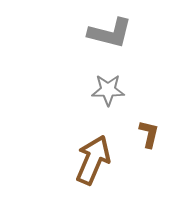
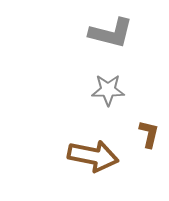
gray L-shape: moved 1 px right
brown arrow: moved 4 px up; rotated 78 degrees clockwise
